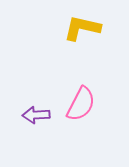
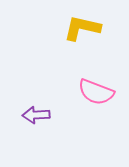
pink semicircle: moved 15 px right, 12 px up; rotated 84 degrees clockwise
